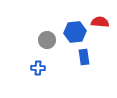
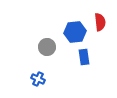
red semicircle: rotated 78 degrees clockwise
gray circle: moved 7 px down
blue cross: moved 11 px down; rotated 24 degrees clockwise
